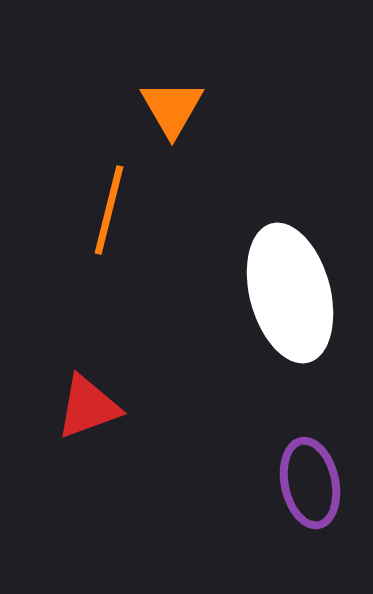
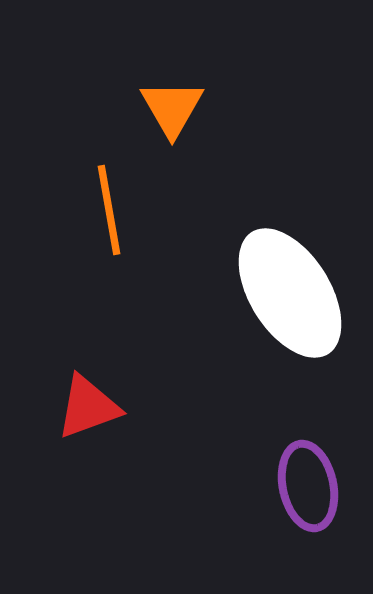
orange line: rotated 24 degrees counterclockwise
white ellipse: rotated 17 degrees counterclockwise
purple ellipse: moved 2 px left, 3 px down
